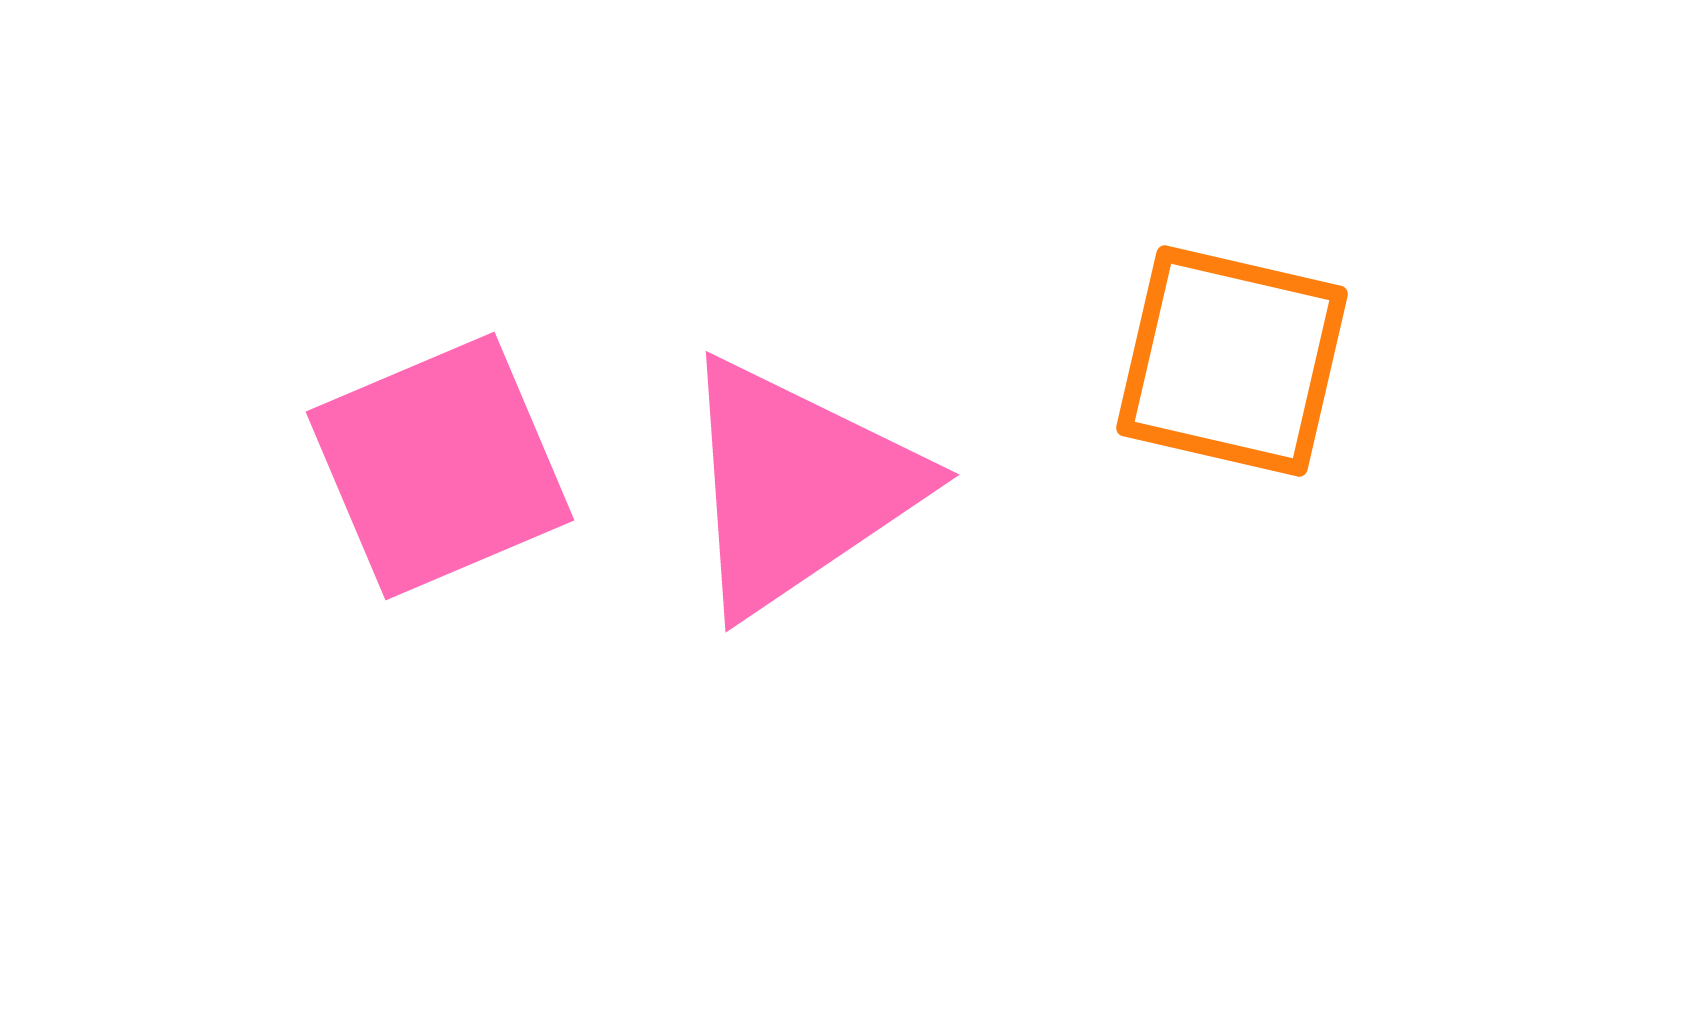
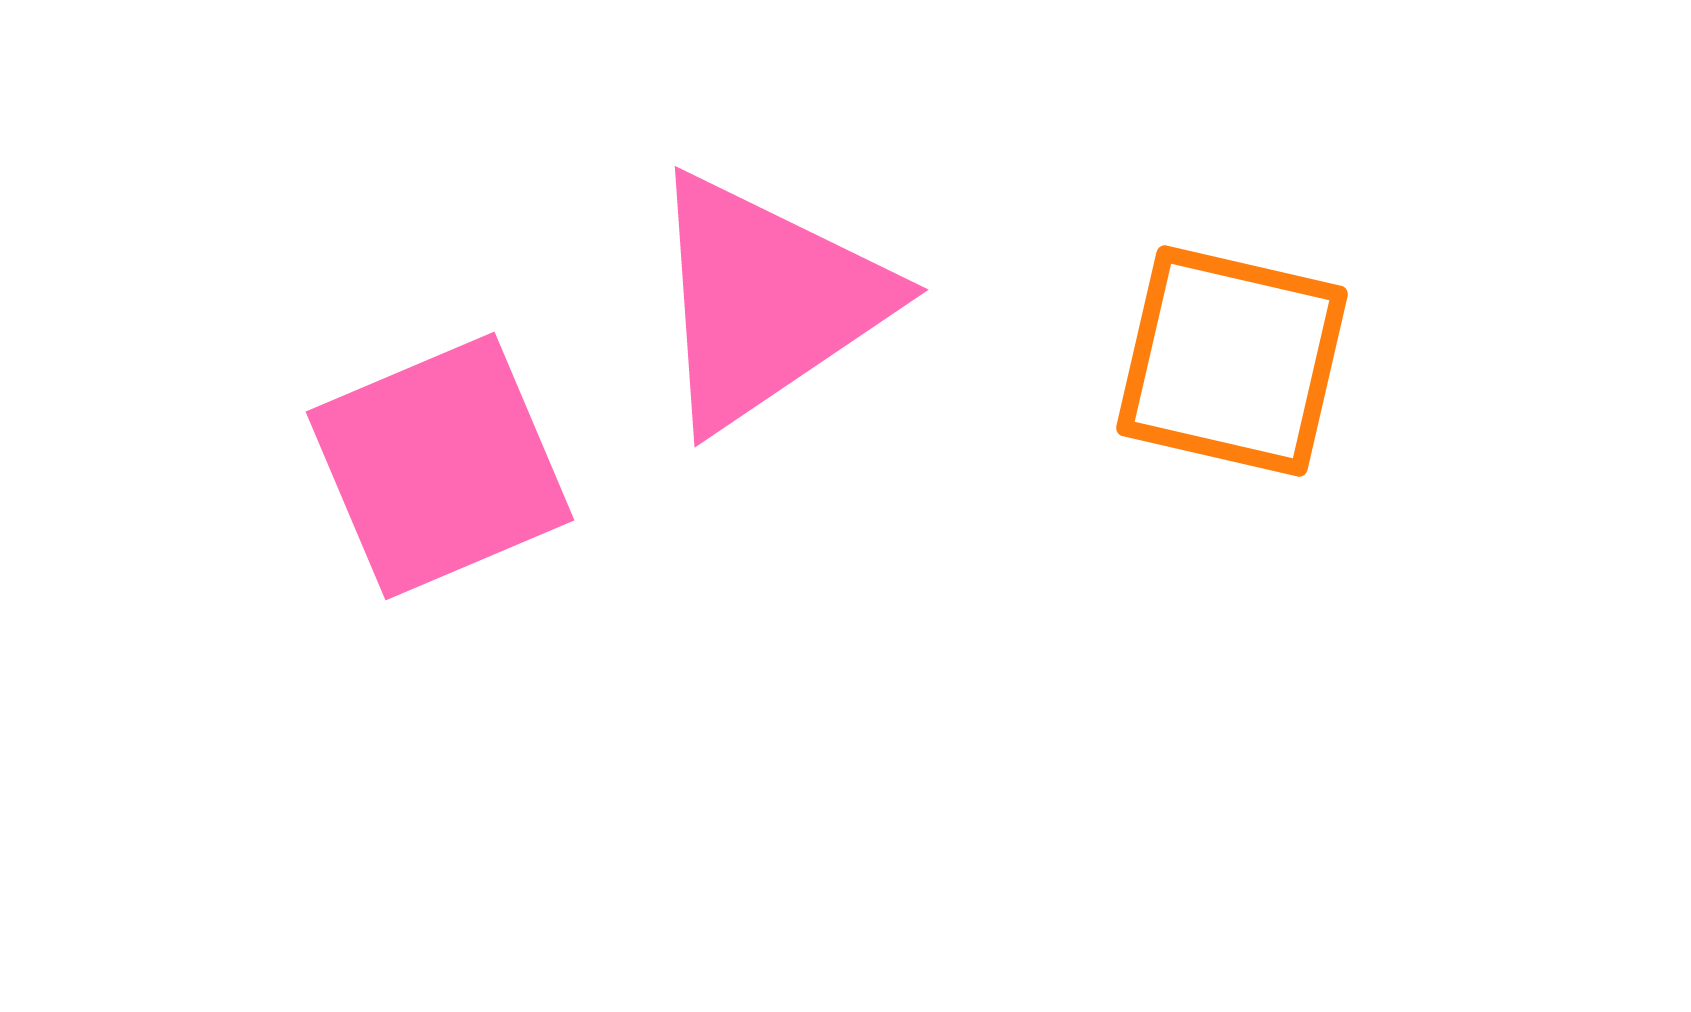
pink triangle: moved 31 px left, 185 px up
